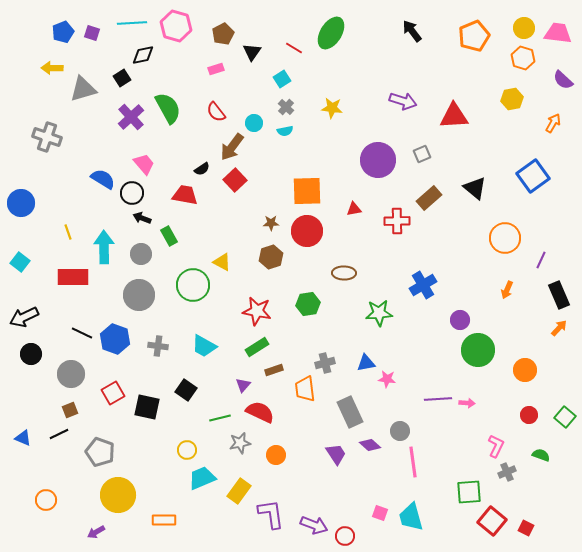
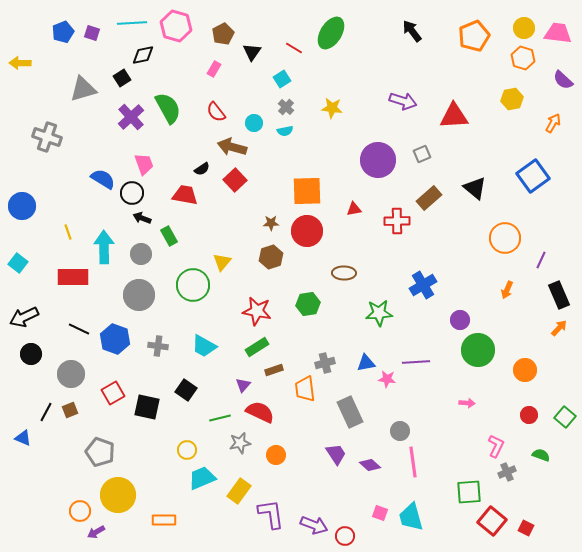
yellow arrow at (52, 68): moved 32 px left, 5 px up
pink rectangle at (216, 69): moved 2 px left; rotated 42 degrees counterclockwise
brown arrow at (232, 147): rotated 68 degrees clockwise
pink trapezoid at (144, 164): rotated 20 degrees clockwise
blue circle at (21, 203): moved 1 px right, 3 px down
cyan square at (20, 262): moved 2 px left, 1 px down
yellow triangle at (222, 262): rotated 42 degrees clockwise
black line at (82, 333): moved 3 px left, 4 px up
purple line at (438, 399): moved 22 px left, 37 px up
black line at (59, 434): moved 13 px left, 22 px up; rotated 36 degrees counterclockwise
purple diamond at (370, 445): moved 20 px down
orange circle at (46, 500): moved 34 px right, 11 px down
